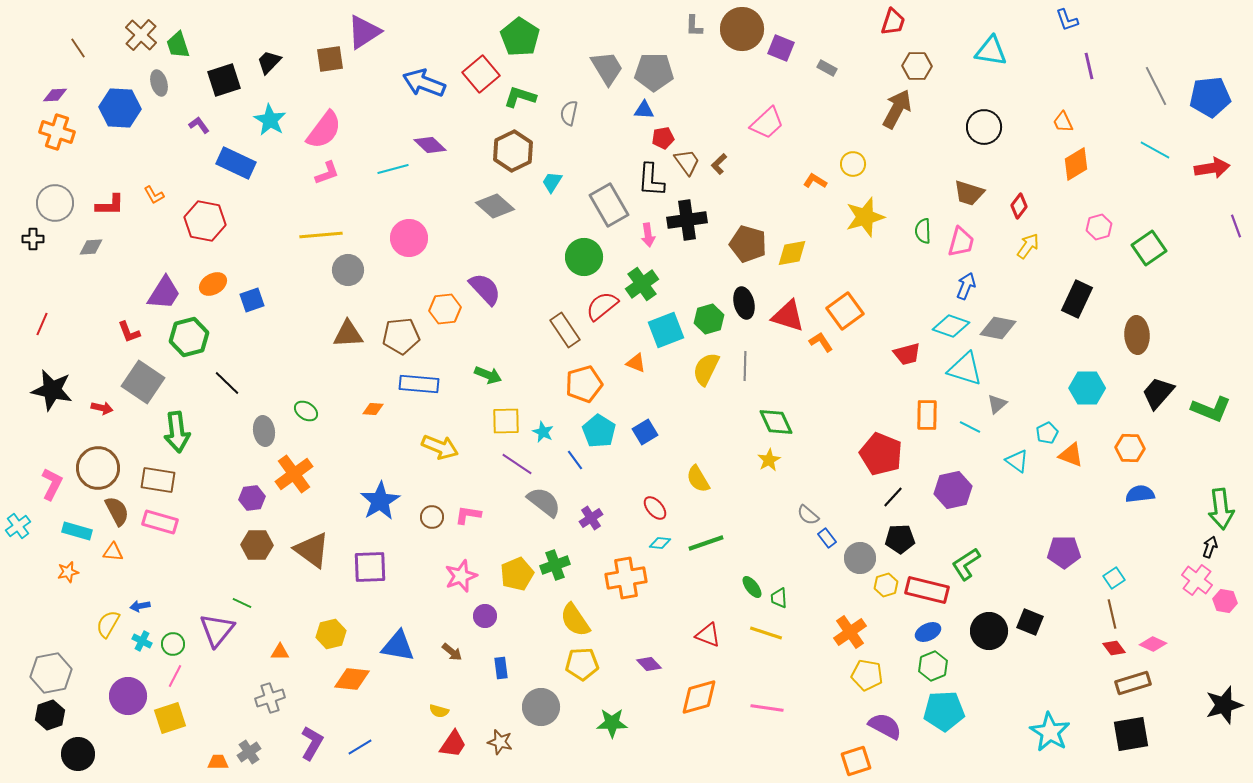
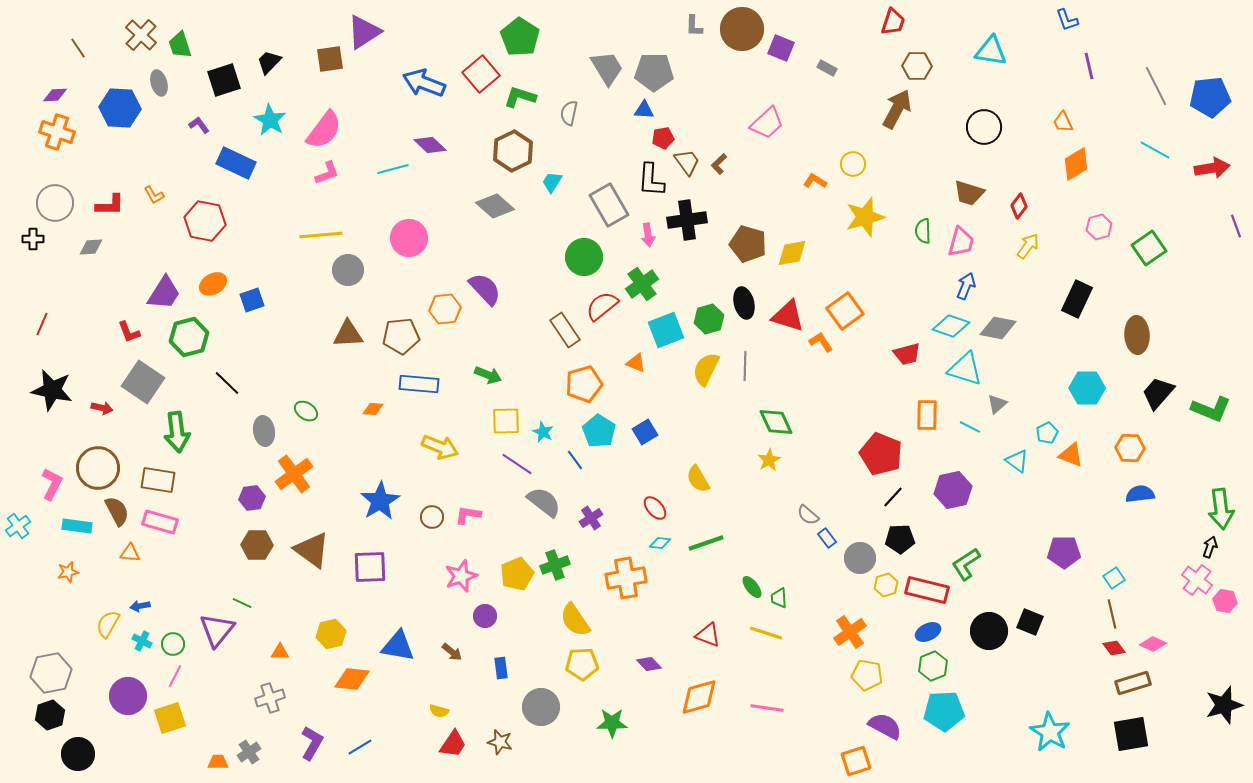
green trapezoid at (178, 45): moved 2 px right
cyan rectangle at (77, 531): moved 5 px up; rotated 8 degrees counterclockwise
orange triangle at (113, 552): moved 17 px right, 1 px down
